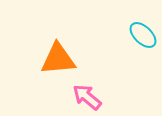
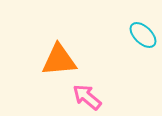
orange triangle: moved 1 px right, 1 px down
